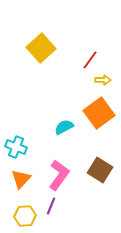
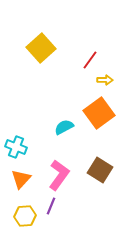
yellow arrow: moved 2 px right
